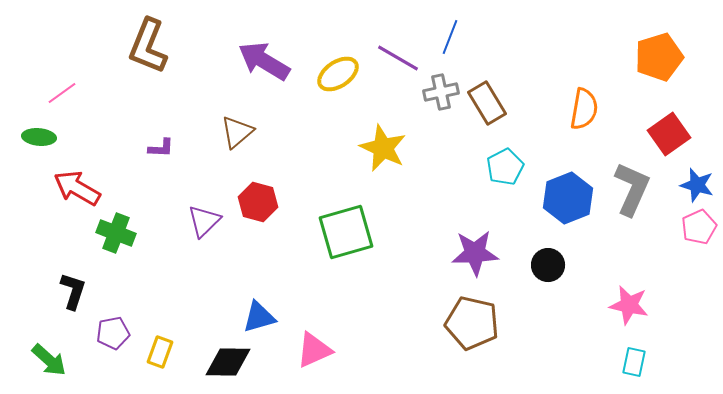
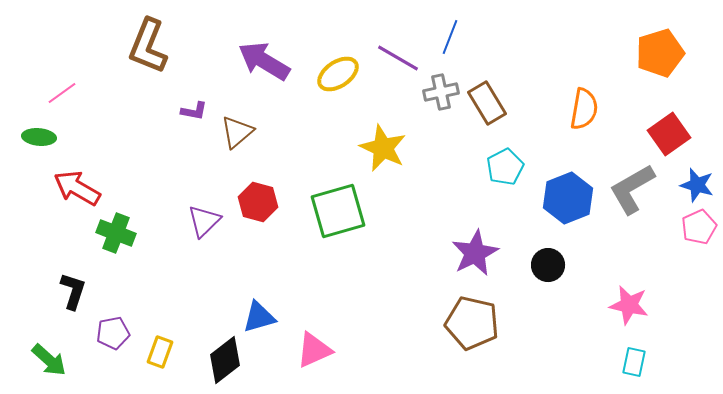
orange pentagon: moved 1 px right, 4 px up
purple L-shape: moved 33 px right, 37 px up; rotated 8 degrees clockwise
gray L-shape: rotated 144 degrees counterclockwise
green square: moved 8 px left, 21 px up
purple star: rotated 24 degrees counterclockwise
black diamond: moved 3 px left, 2 px up; rotated 39 degrees counterclockwise
